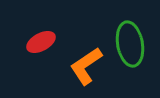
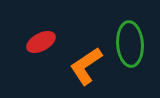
green ellipse: rotated 6 degrees clockwise
